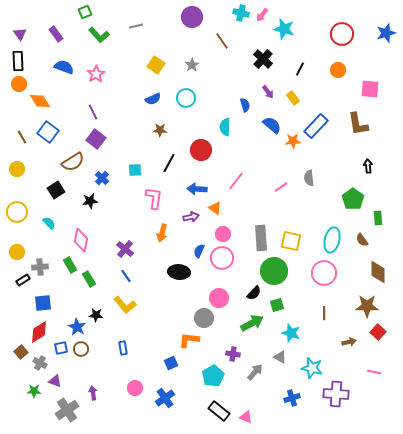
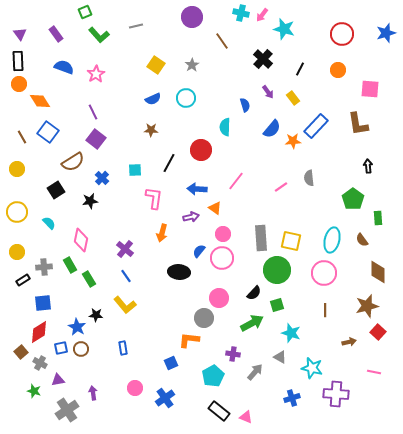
blue semicircle at (272, 125): moved 4 px down; rotated 90 degrees clockwise
brown star at (160, 130): moved 9 px left
blue semicircle at (199, 251): rotated 16 degrees clockwise
gray cross at (40, 267): moved 4 px right
green circle at (274, 271): moved 3 px right, 1 px up
brown star at (367, 306): rotated 15 degrees counterclockwise
brown line at (324, 313): moved 1 px right, 3 px up
purple triangle at (55, 381): moved 3 px right, 1 px up; rotated 32 degrees counterclockwise
green star at (34, 391): rotated 16 degrees clockwise
